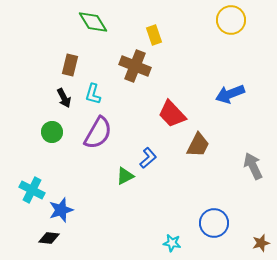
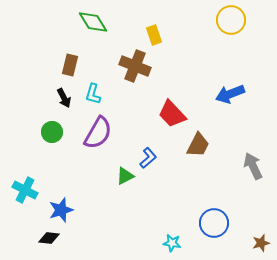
cyan cross: moved 7 px left
